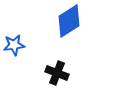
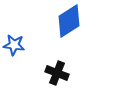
blue star: rotated 15 degrees clockwise
